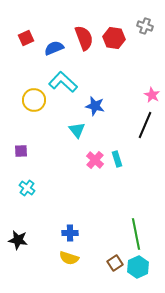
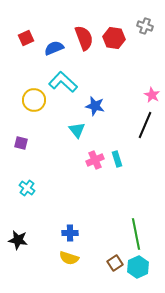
purple square: moved 8 px up; rotated 16 degrees clockwise
pink cross: rotated 24 degrees clockwise
